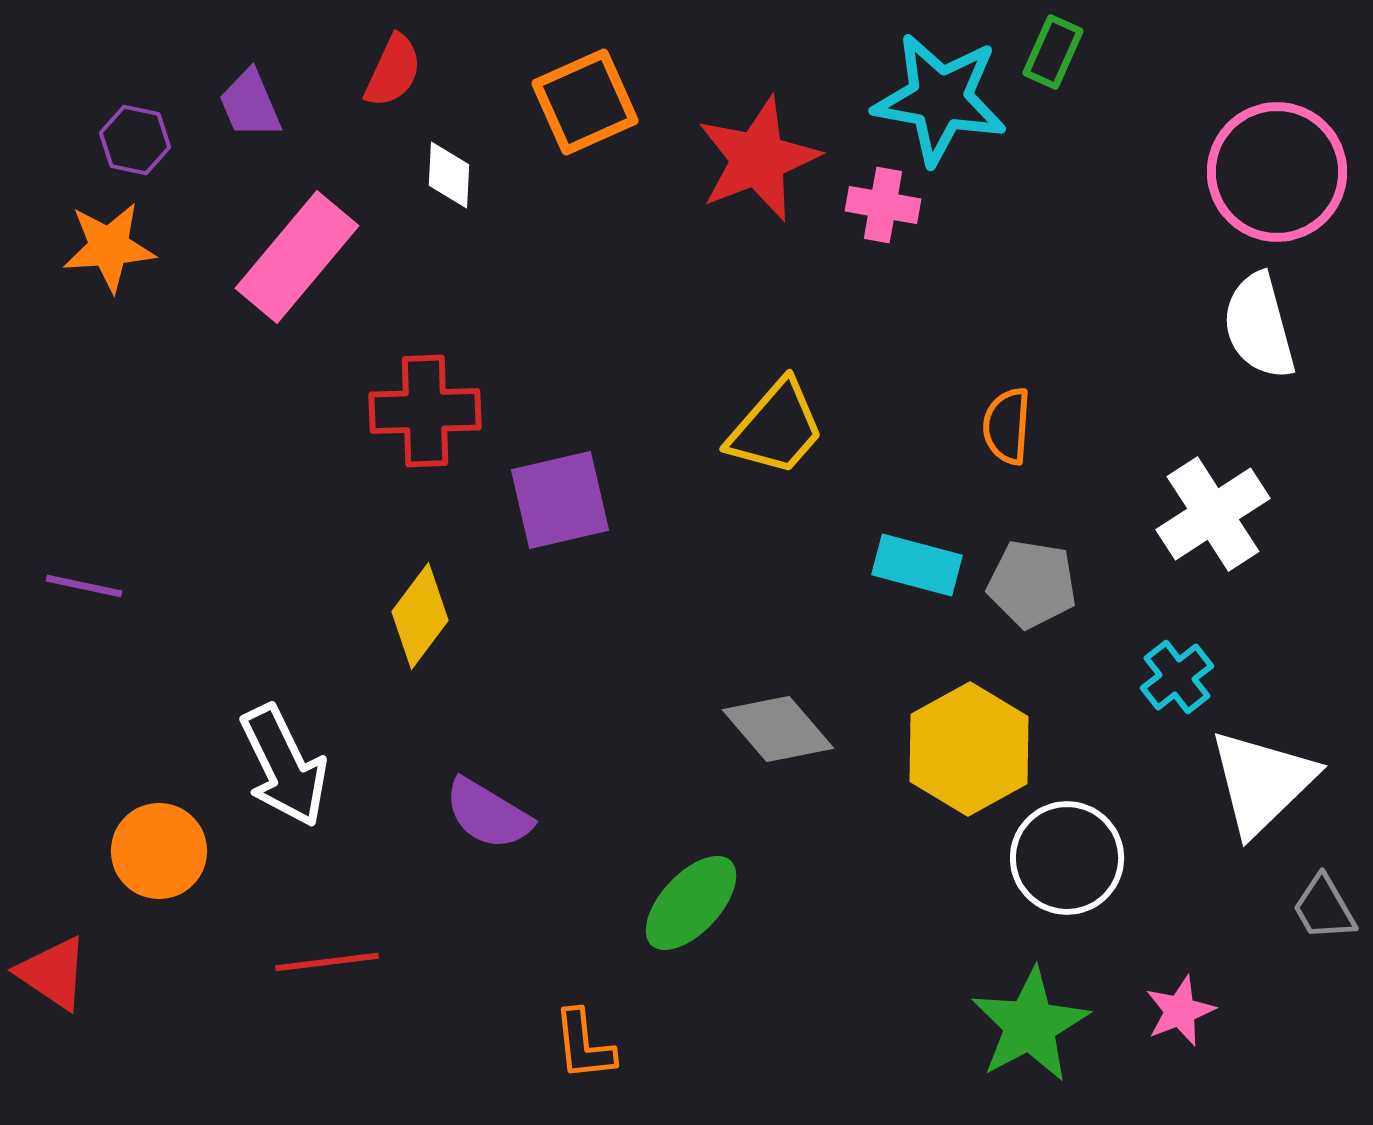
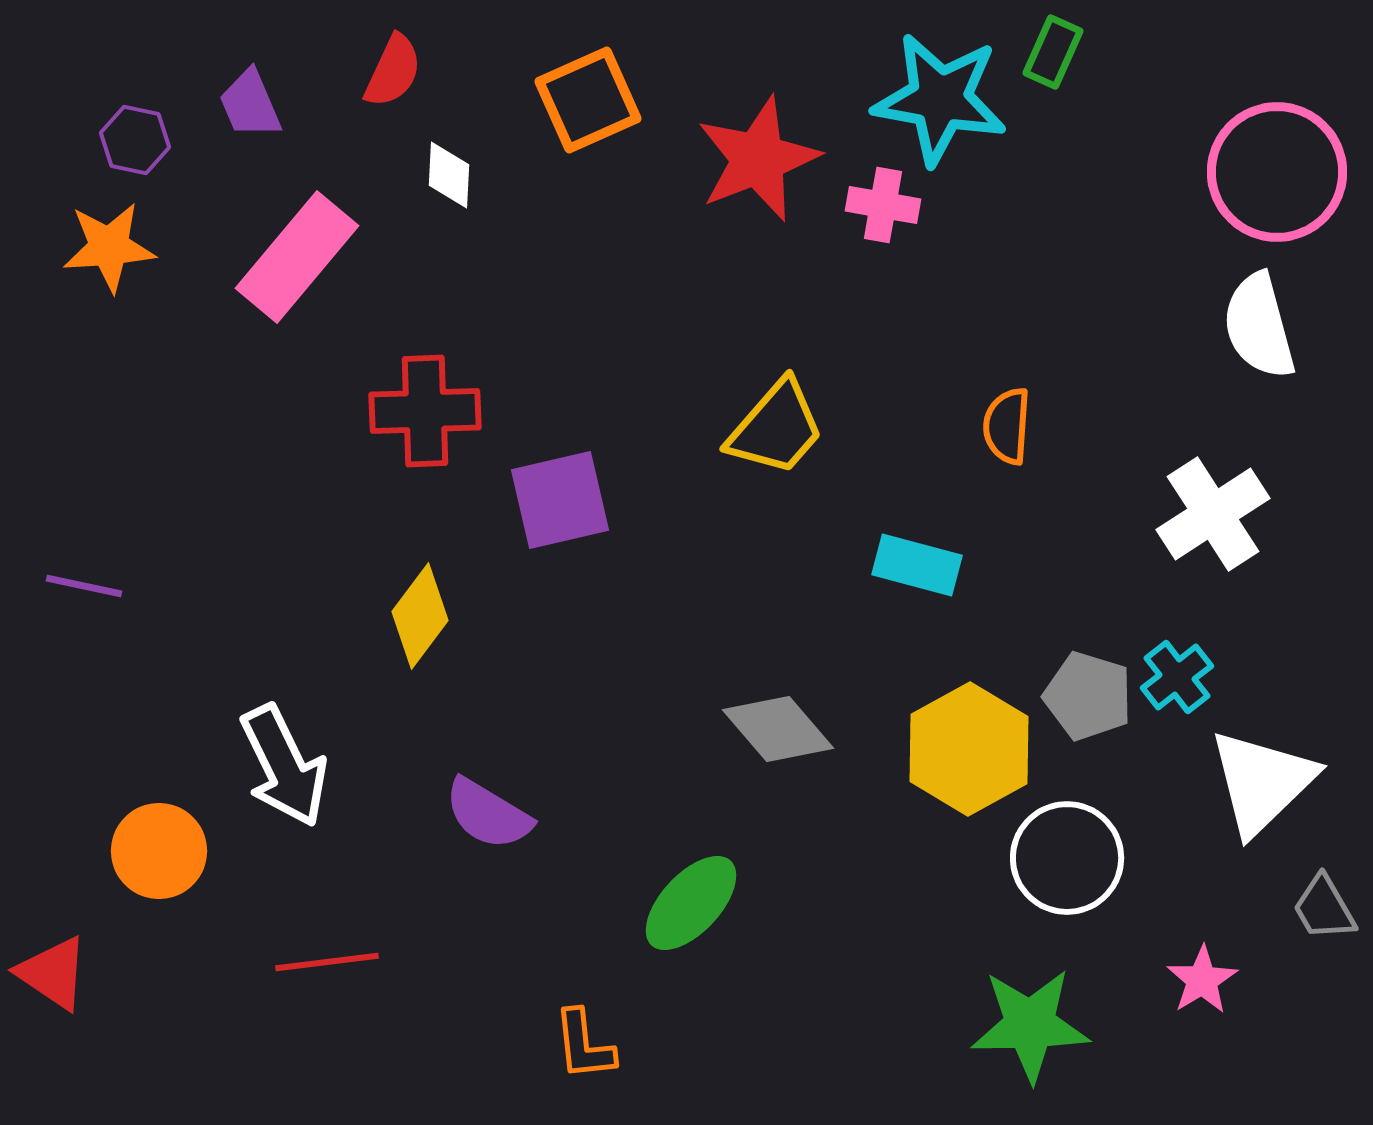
orange square: moved 3 px right, 2 px up
gray pentagon: moved 56 px right, 112 px down; rotated 8 degrees clockwise
pink star: moved 22 px right, 31 px up; rotated 10 degrees counterclockwise
green star: rotated 27 degrees clockwise
